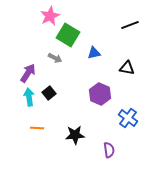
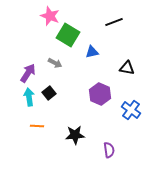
pink star: rotated 24 degrees counterclockwise
black line: moved 16 px left, 3 px up
blue triangle: moved 2 px left, 1 px up
gray arrow: moved 5 px down
blue cross: moved 3 px right, 8 px up
orange line: moved 2 px up
